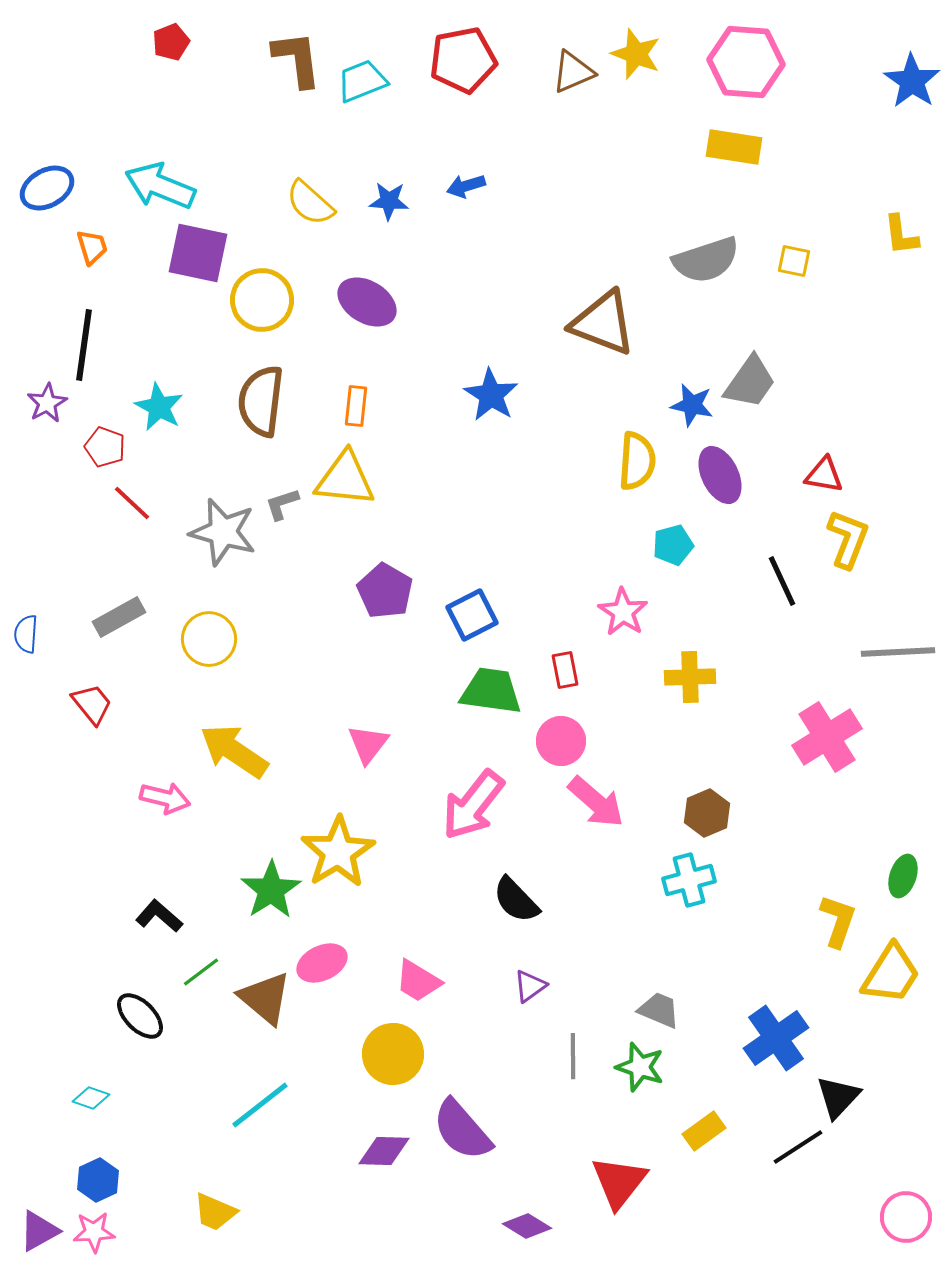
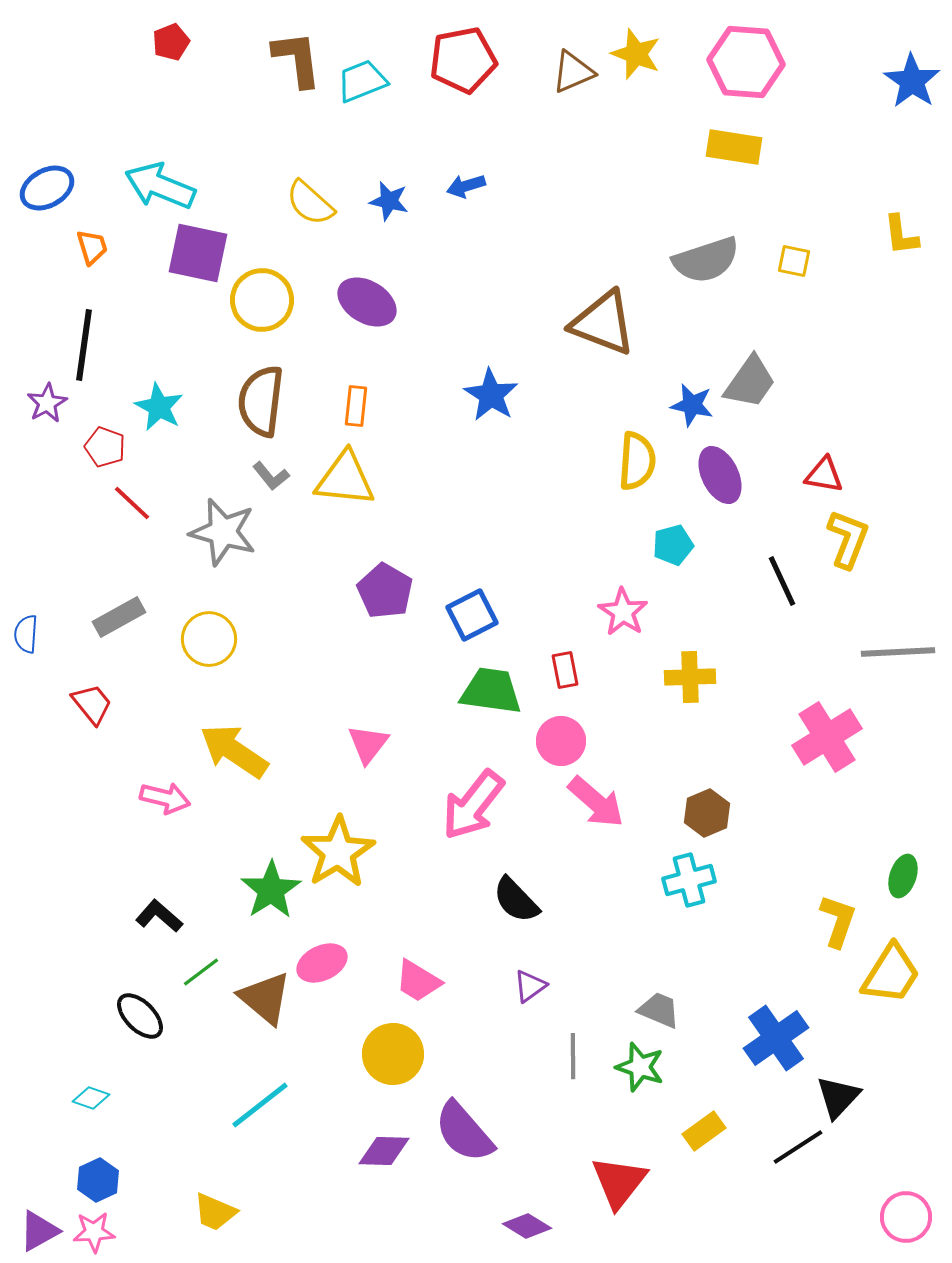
blue star at (389, 201): rotated 9 degrees clockwise
gray L-shape at (282, 504): moved 11 px left, 28 px up; rotated 111 degrees counterclockwise
purple semicircle at (462, 1130): moved 2 px right, 2 px down
